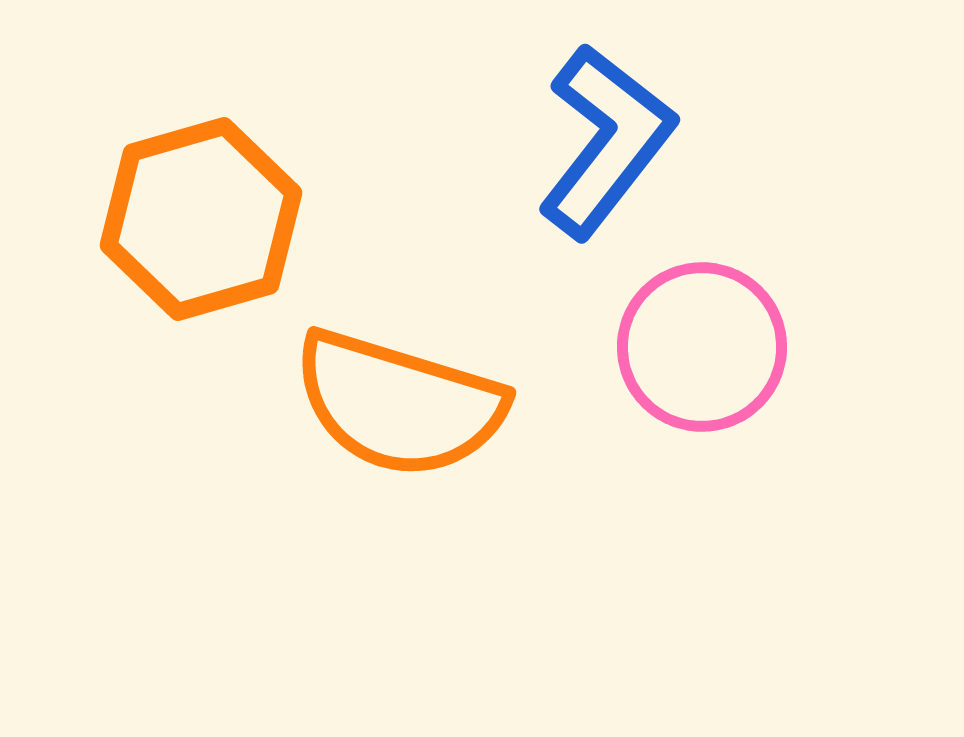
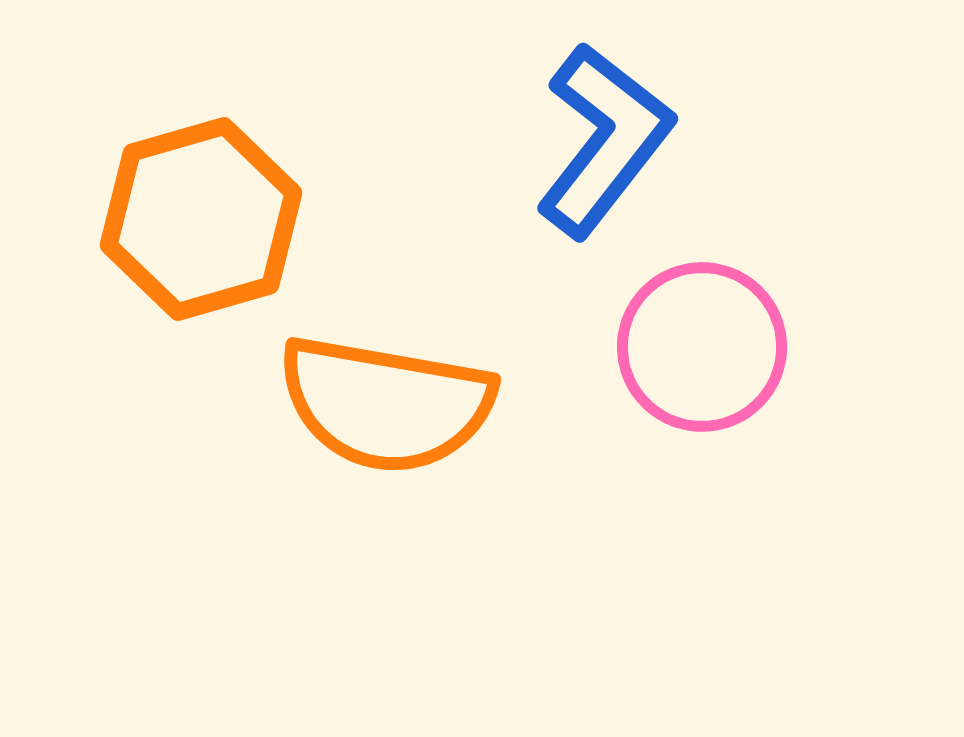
blue L-shape: moved 2 px left, 1 px up
orange semicircle: moved 13 px left; rotated 7 degrees counterclockwise
